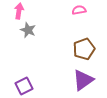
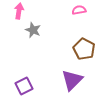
gray star: moved 5 px right
brown pentagon: rotated 25 degrees counterclockwise
purple triangle: moved 11 px left; rotated 10 degrees counterclockwise
